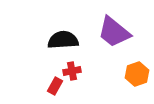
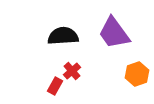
purple trapezoid: moved 1 px down; rotated 15 degrees clockwise
black semicircle: moved 4 px up
red cross: rotated 30 degrees counterclockwise
